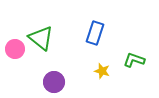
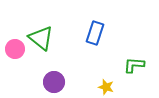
green L-shape: moved 5 px down; rotated 15 degrees counterclockwise
yellow star: moved 4 px right, 16 px down
